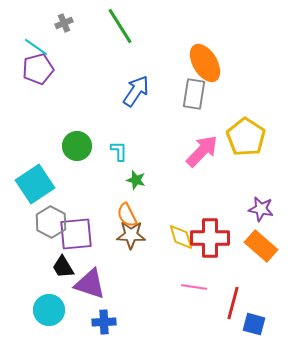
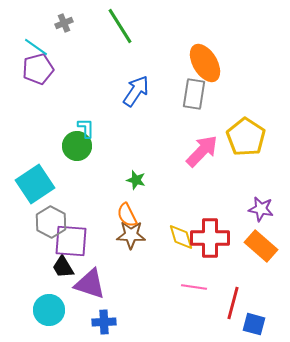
cyan L-shape: moved 33 px left, 23 px up
purple square: moved 5 px left, 7 px down; rotated 9 degrees clockwise
